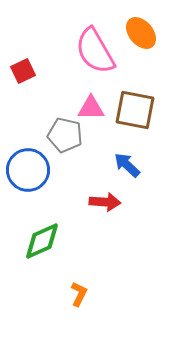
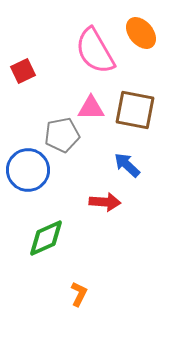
gray pentagon: moved 3 px left; rotated 24 degrees counterclockwise
green diamond: moved 4 px right, 3 px up
